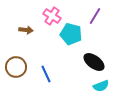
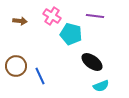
purple line: rotated 66 degrees clockwise
brown arrow: moved 6 px left, 9 px up
black ellipse: moved 2 px left
brown circle: moved 1 px up
blue line: moved 6 px left, 2 px down
